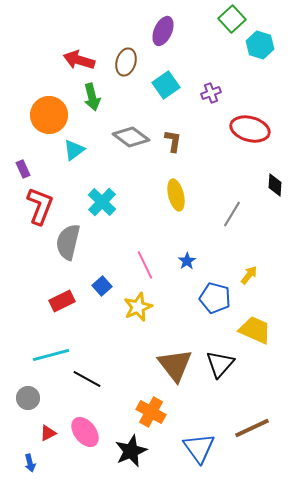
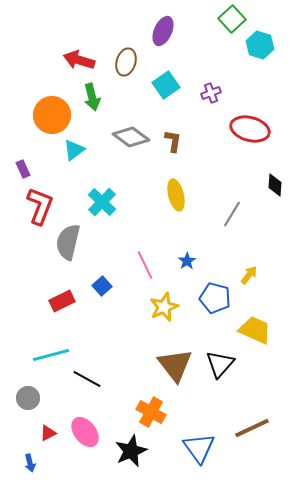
orange circle: moved 3 px right
yellow star: moved 26 px right
